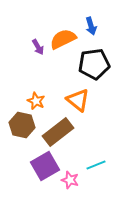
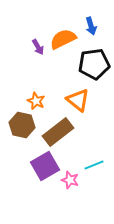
cyan line: moved 2 px left
